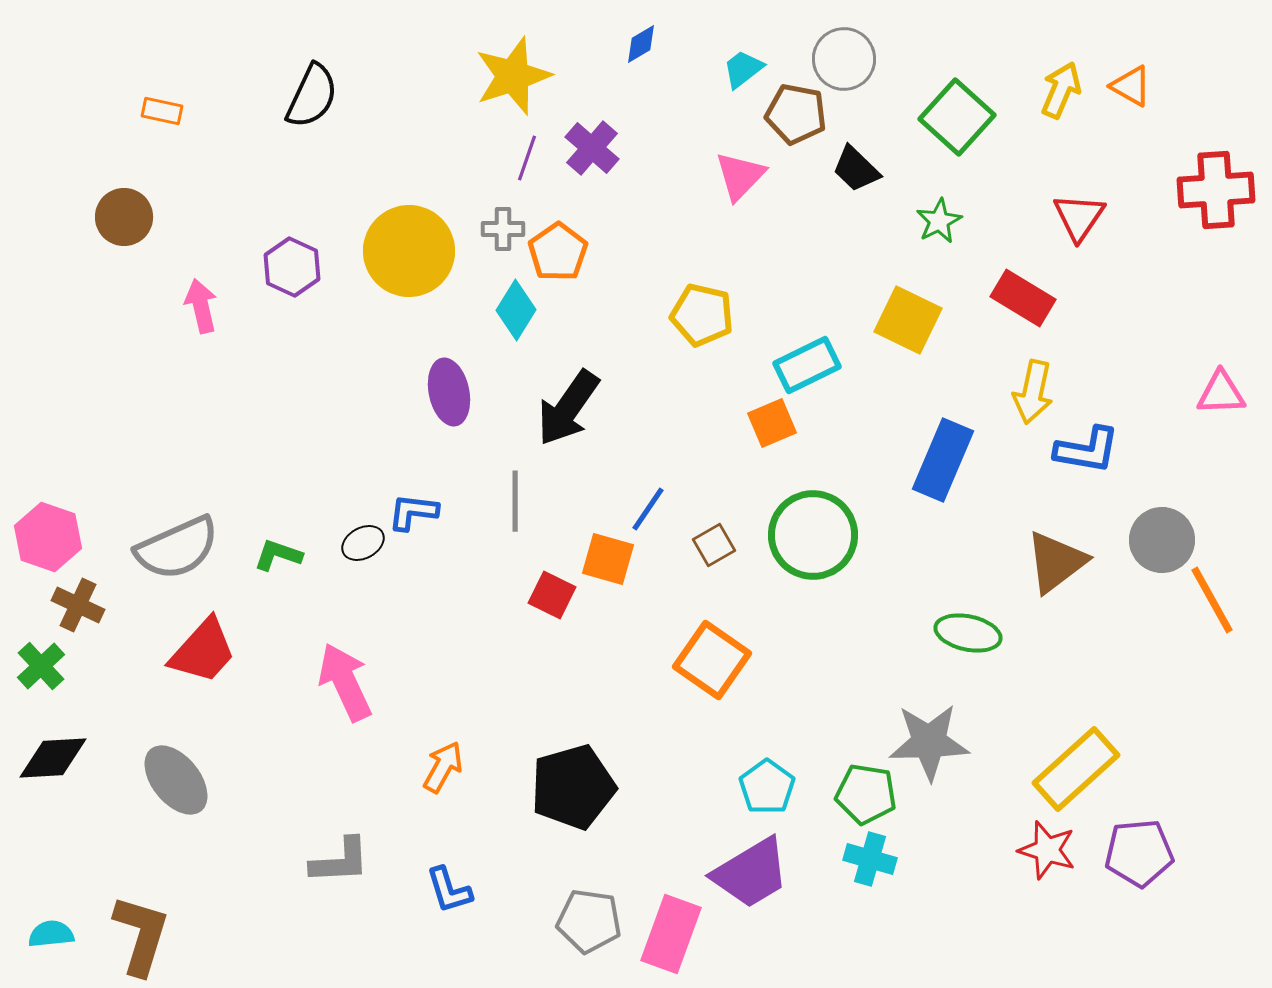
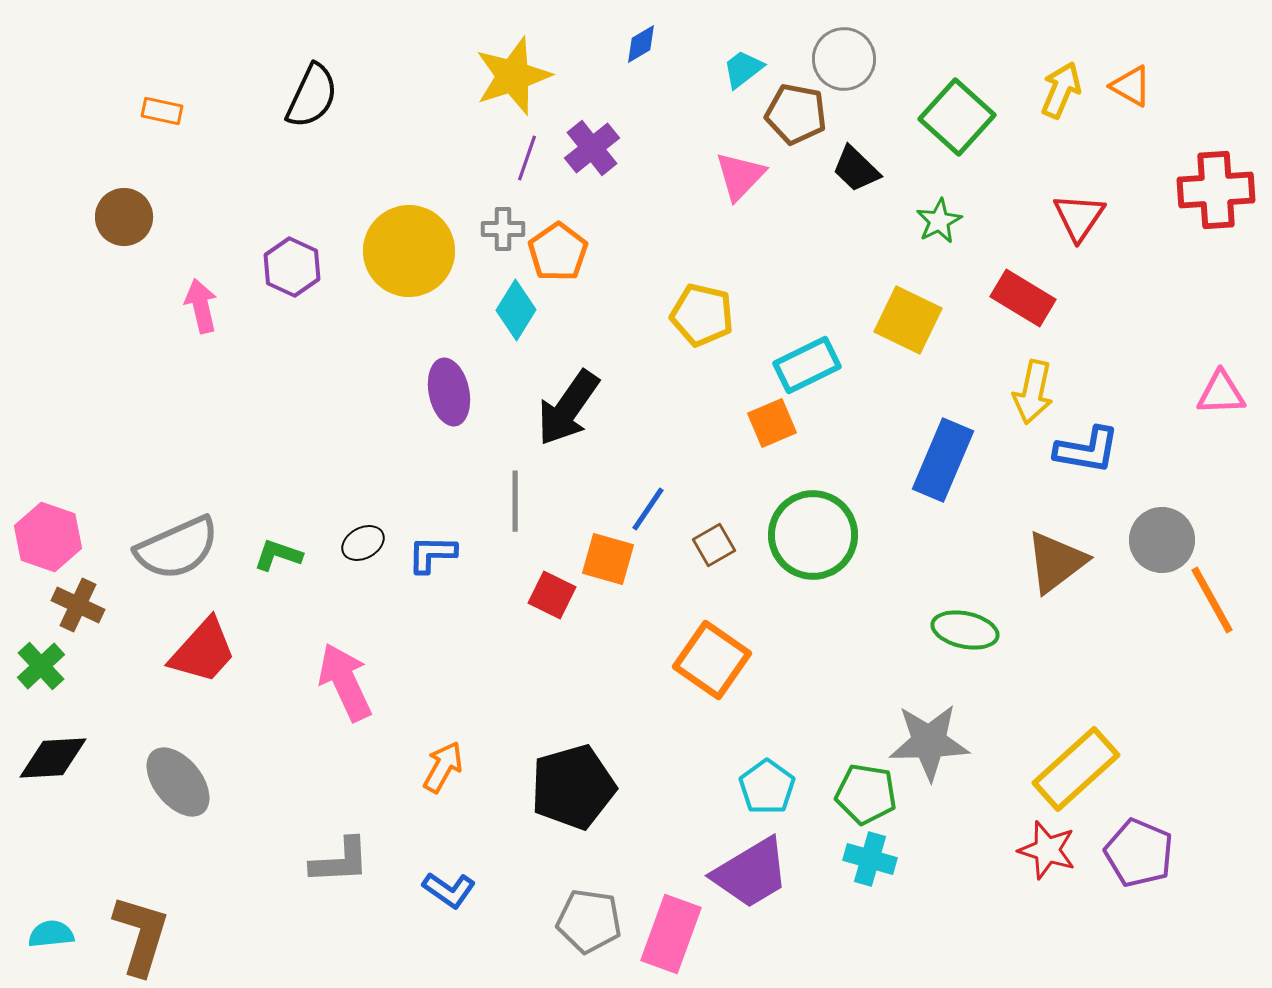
purple cross at (592, 148): rotated 10 degrees clockwise
blue L-shape at (413, 512): moved 19 px right, 42 px down; rotated 6 degrees counterclockwise
green ellipse at (968, 633): moved 3 px left, 3 px up
gray ellipse at (176, 780): moved 2 px right, 2 px down
purple pentagon at (1139, 853): rotated 28 degrees clockwise
blue L-shape at (449, 890): rotated 38 degrees counterclockwise
